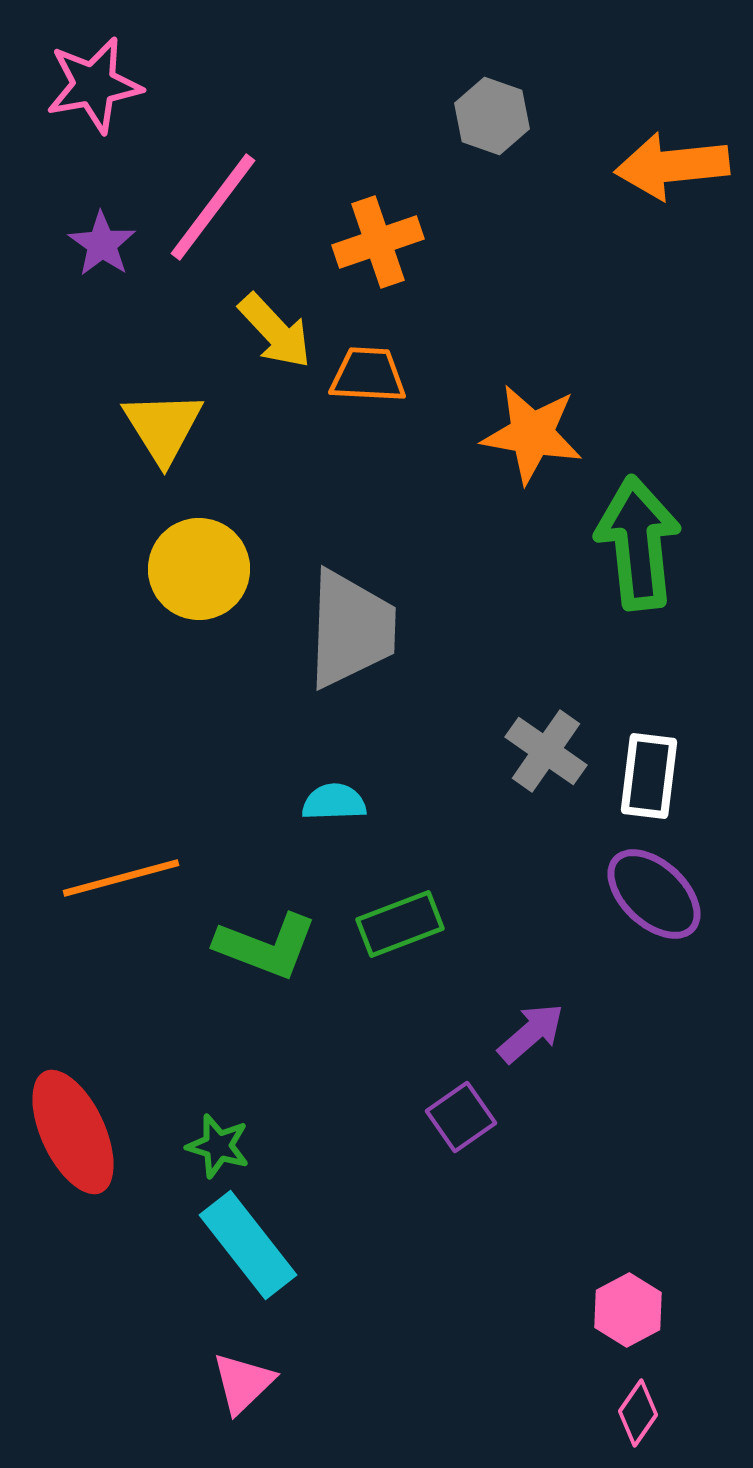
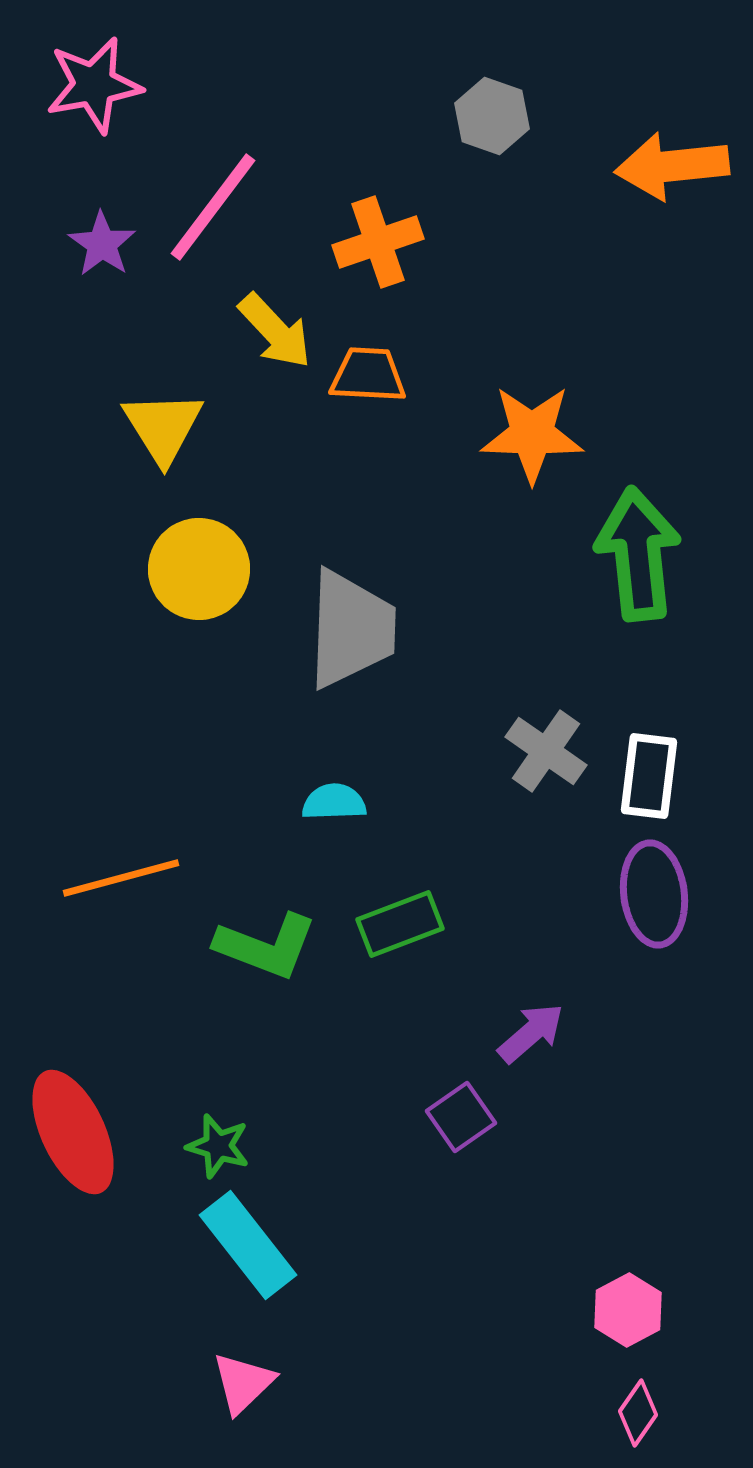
orange star: rotated 8 degrees counterclockwise
green arrow: moved 11 px down
purple ellipse: rotated 40 degrees clockwise
